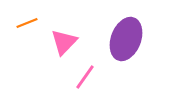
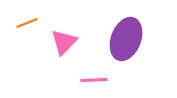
pink line: moved 9 px right, 3 px down; rotated 52 degrees clockwise
